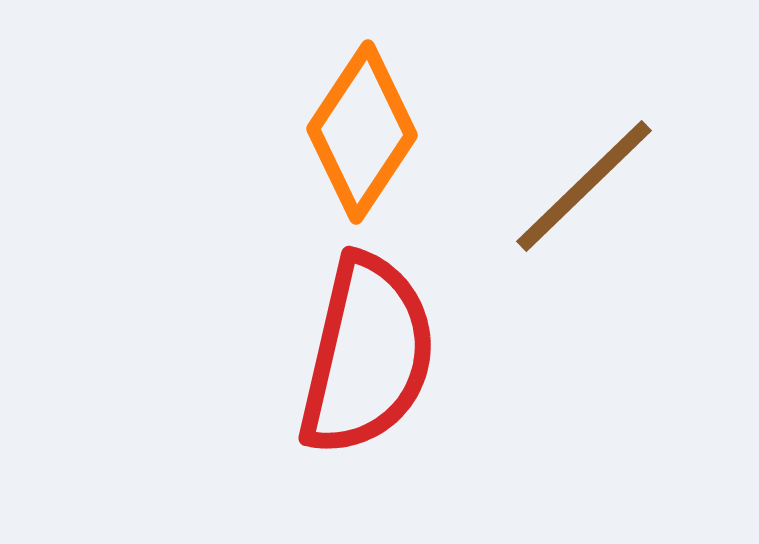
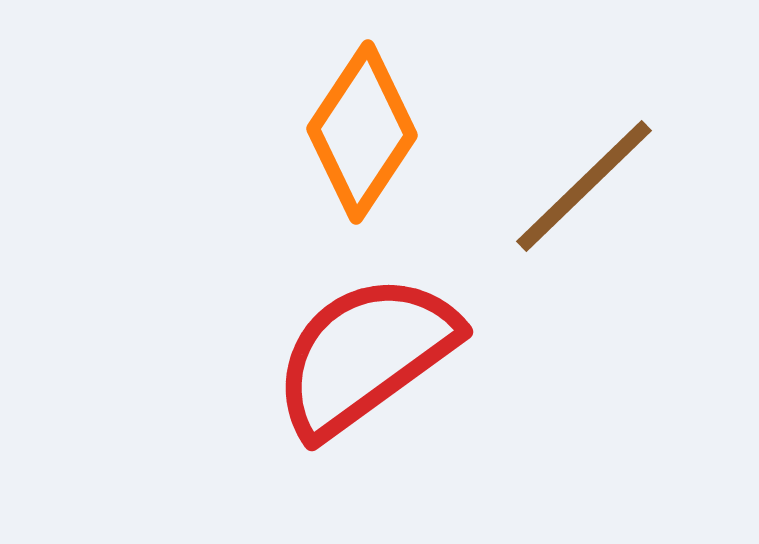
red semicircle: moved 2 px left; rotated 139 degrees counterclockwise
